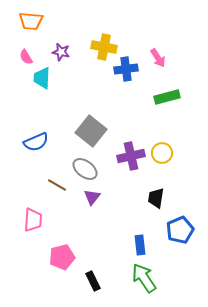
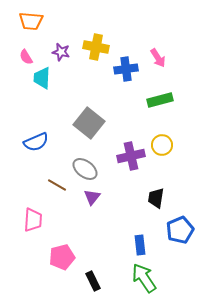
yellow cross: moved 8 px left
green rectangle: moved 7 px left, 3 px down
gray square: moved 2 px left, 8 px up
yellow circle: moved 8 px up
